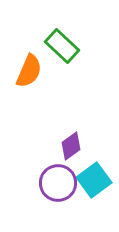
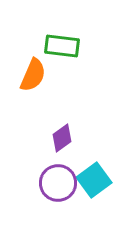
green rectangle: rotated 36 degrees counterclockwise
orange semicircle: moved 4 px right, 4 px down
purple diamond: moved 9 px left, 8 px up
